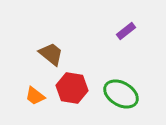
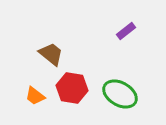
green ellipse: moved 1 px left
